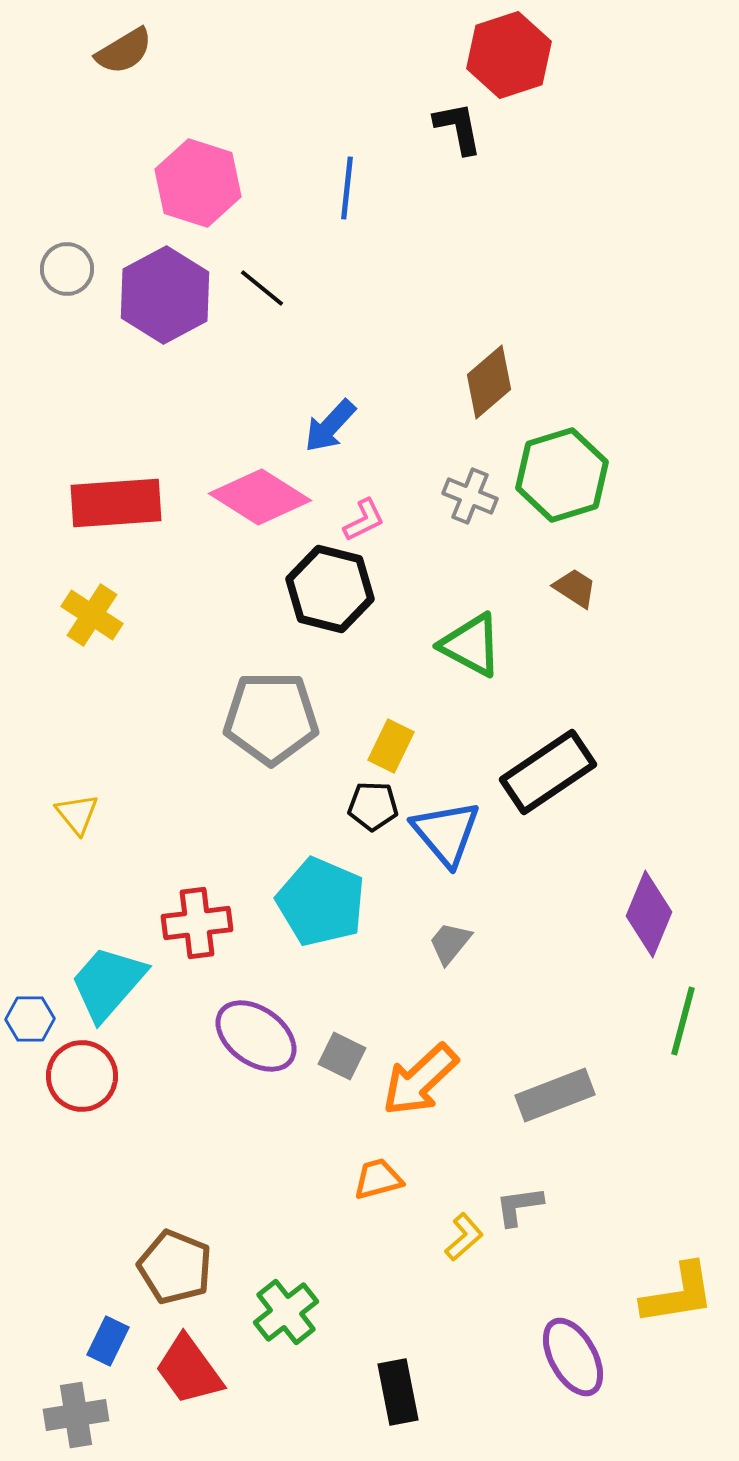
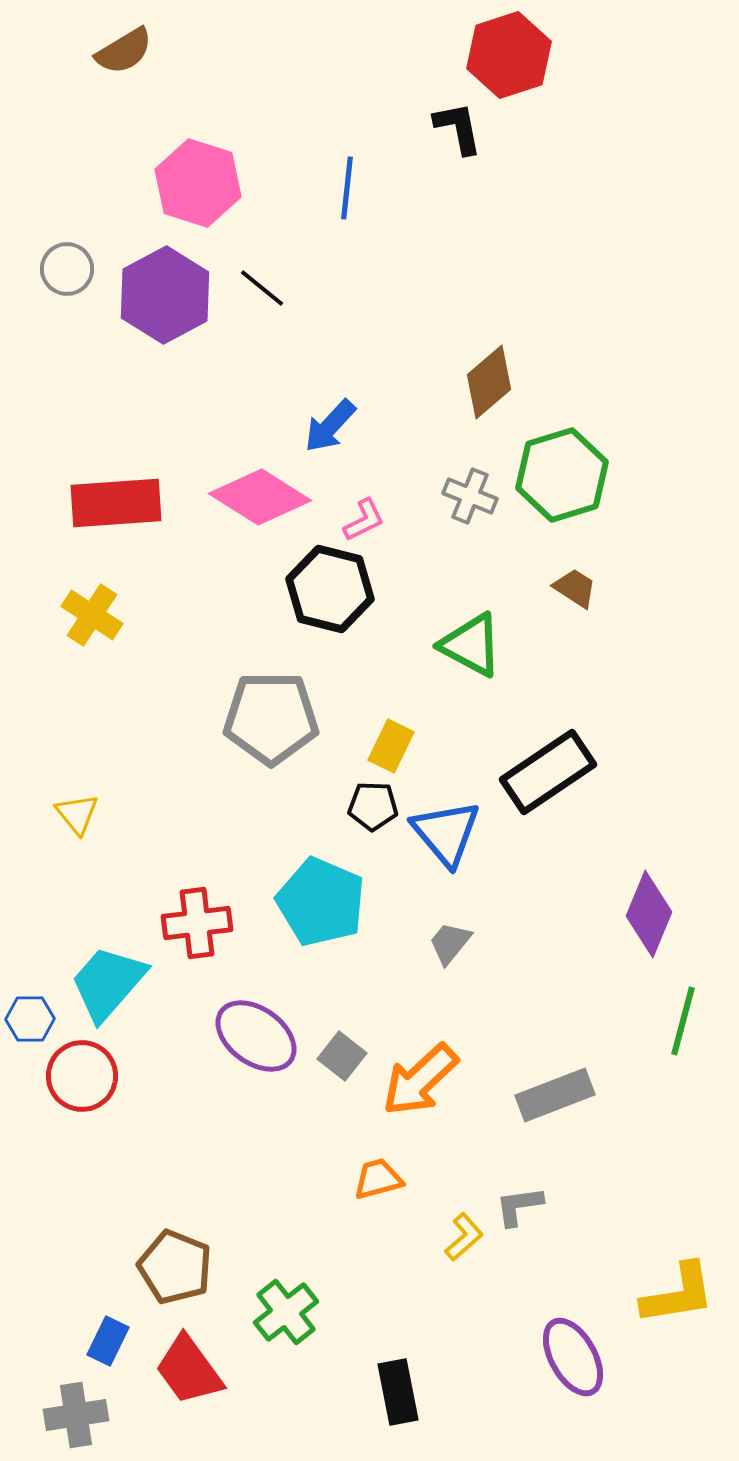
gray square at (342, 1056): rotated 12 degrees clockwise
